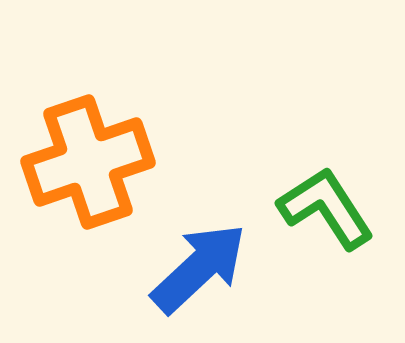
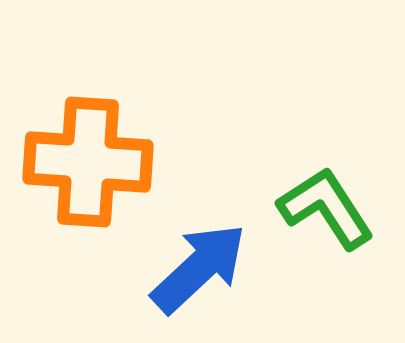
orange cross: rotated 23 degrees clockwise
